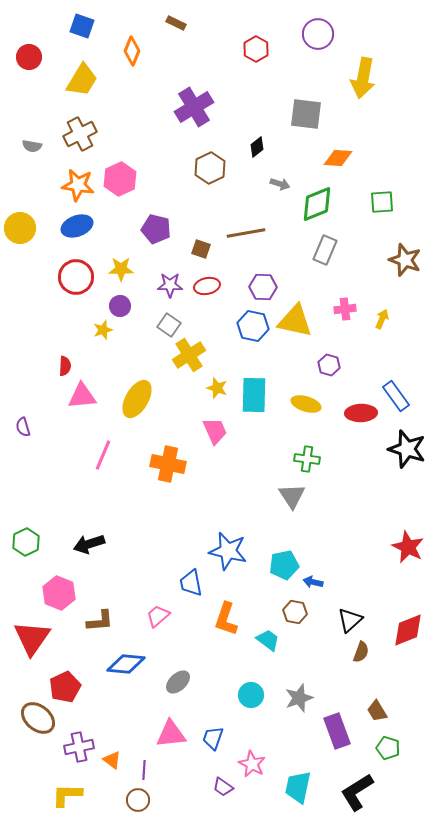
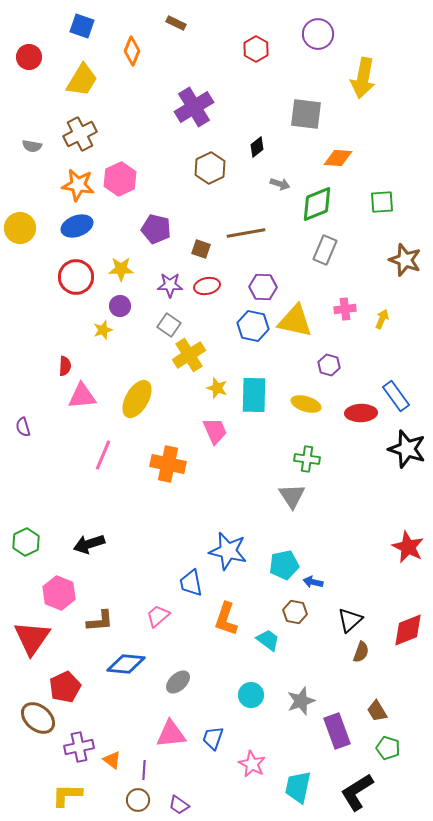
gray star at (299, 698): moved 2 px right, 3 px down
purple trapezoid at (223, 787): moved 44 px left, 18 px down
